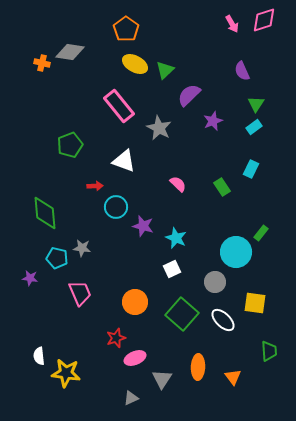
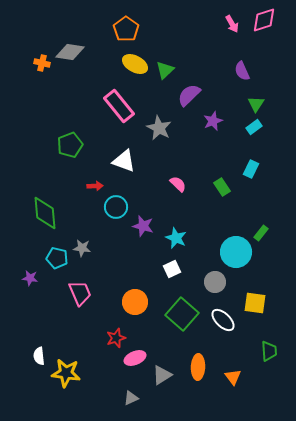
gray triangle at (162, 379): moved 4 px up; rotated 25 degrees clockwise
